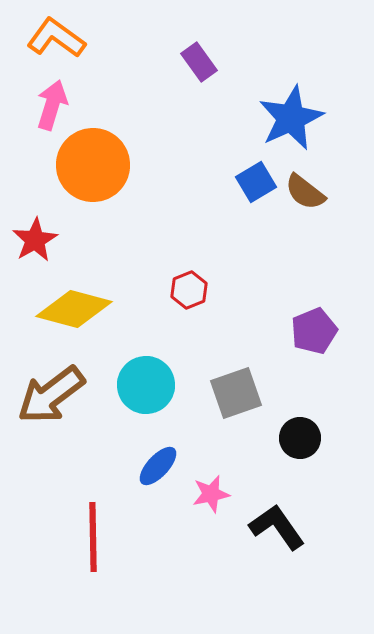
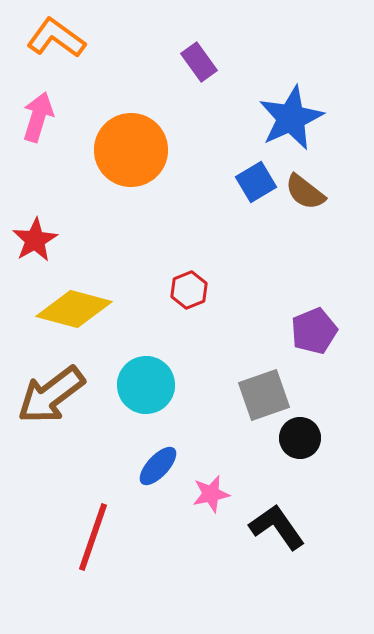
pink arrow: moved 14 px left, 12 px down
orange circle: moved 38 px right, 15 px up
gray square: moved 28 px right, 2 px down
red line: rotated 20 degrees clockwise
